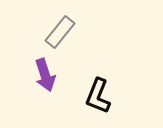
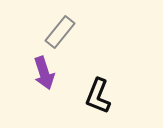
purple arrow: moved 1 px left, 2 px up
